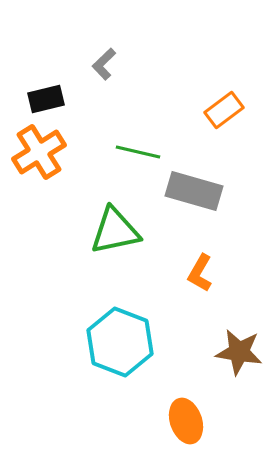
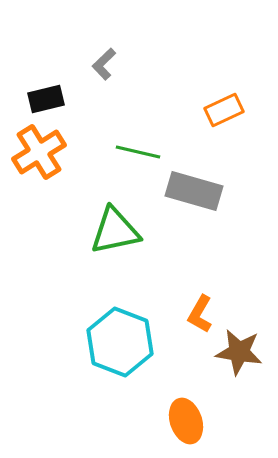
orange rectangle: rotated 12 degrees clockwise
orange L-shape: moved 41 px down
